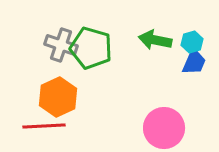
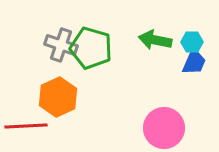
cyan hexagon: rotated 15 degrees clockwise
red line: moved 18 px left
